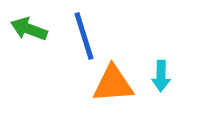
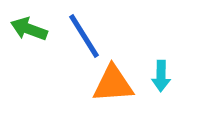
blue line: rotated 15 degrees counterclockwise
